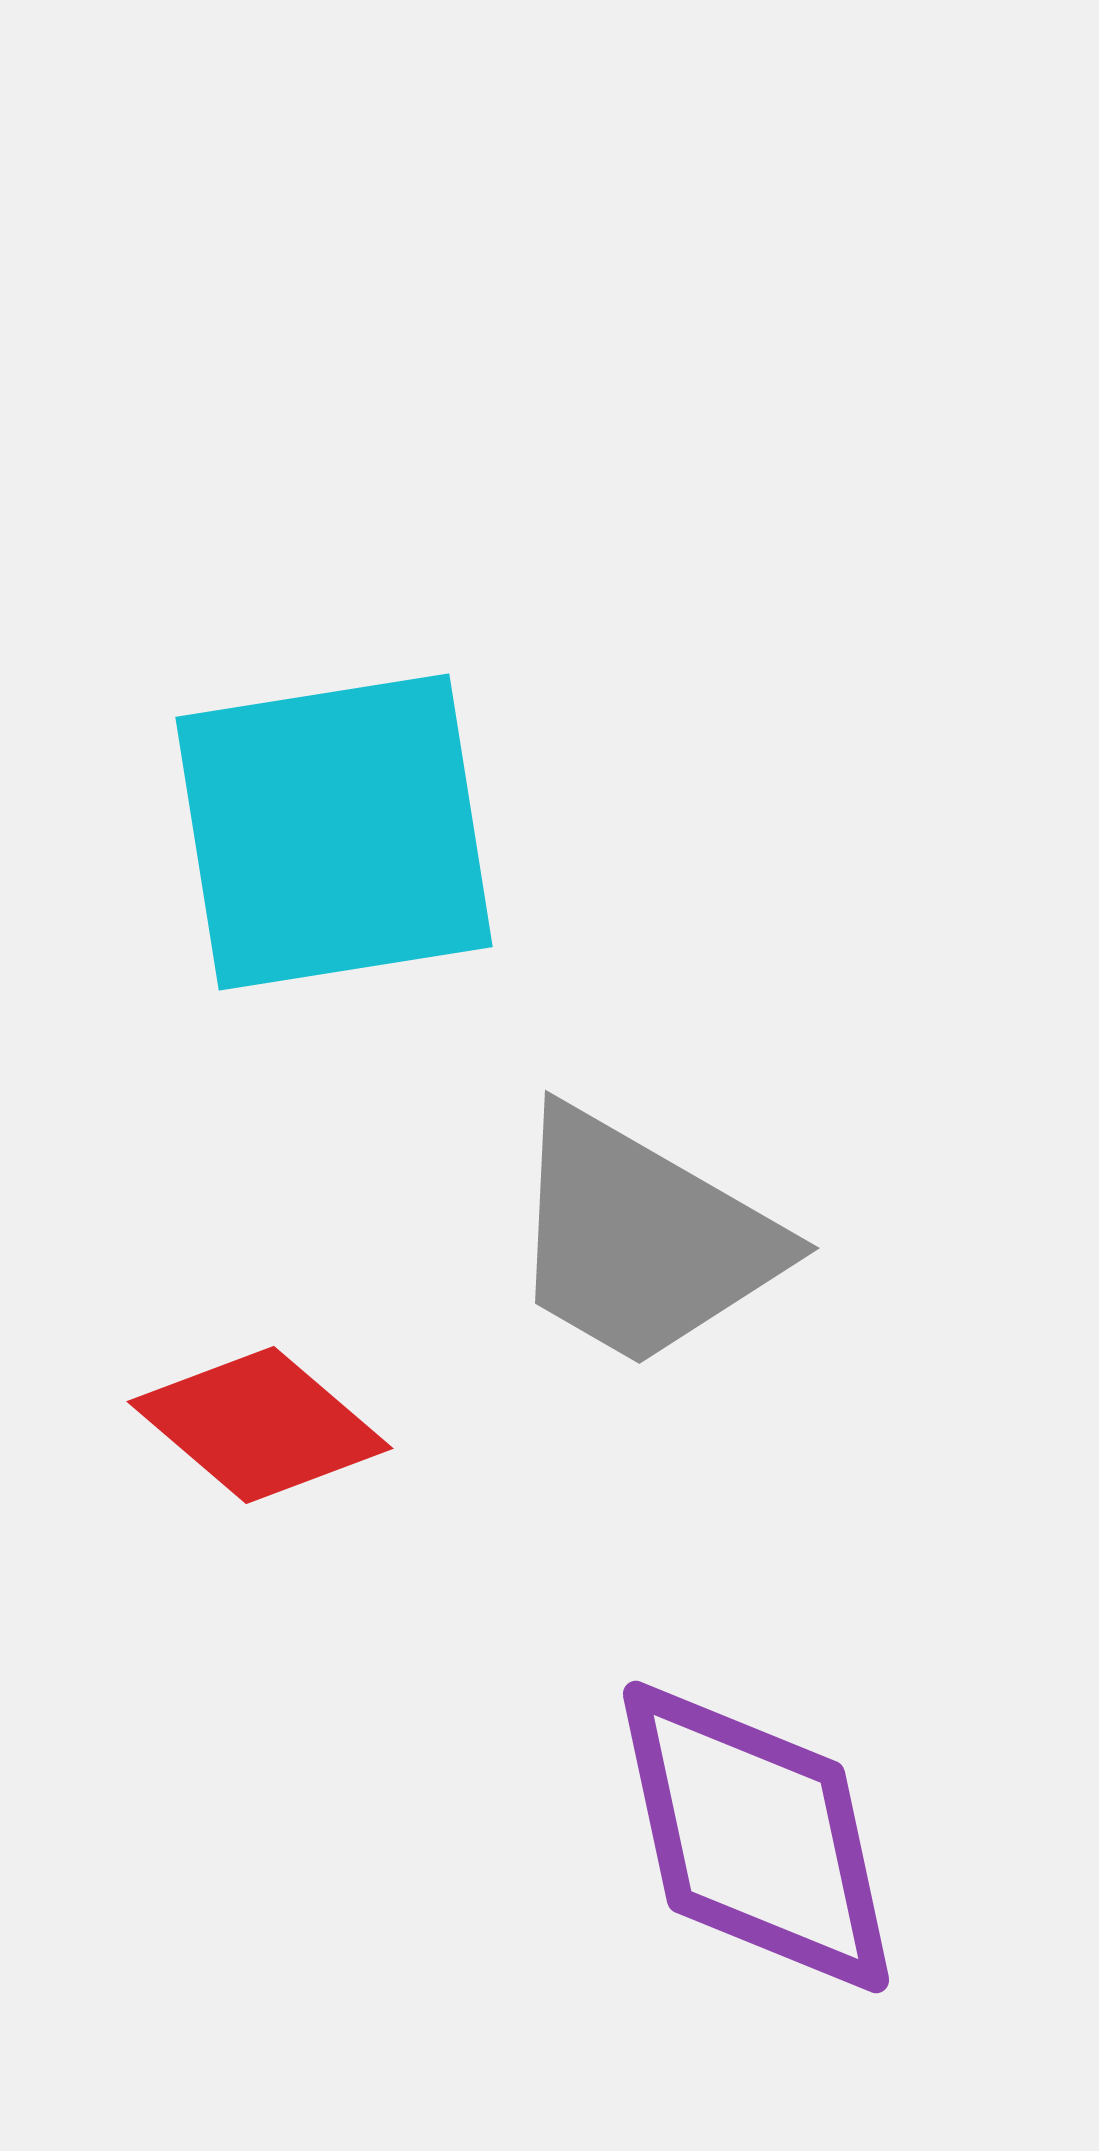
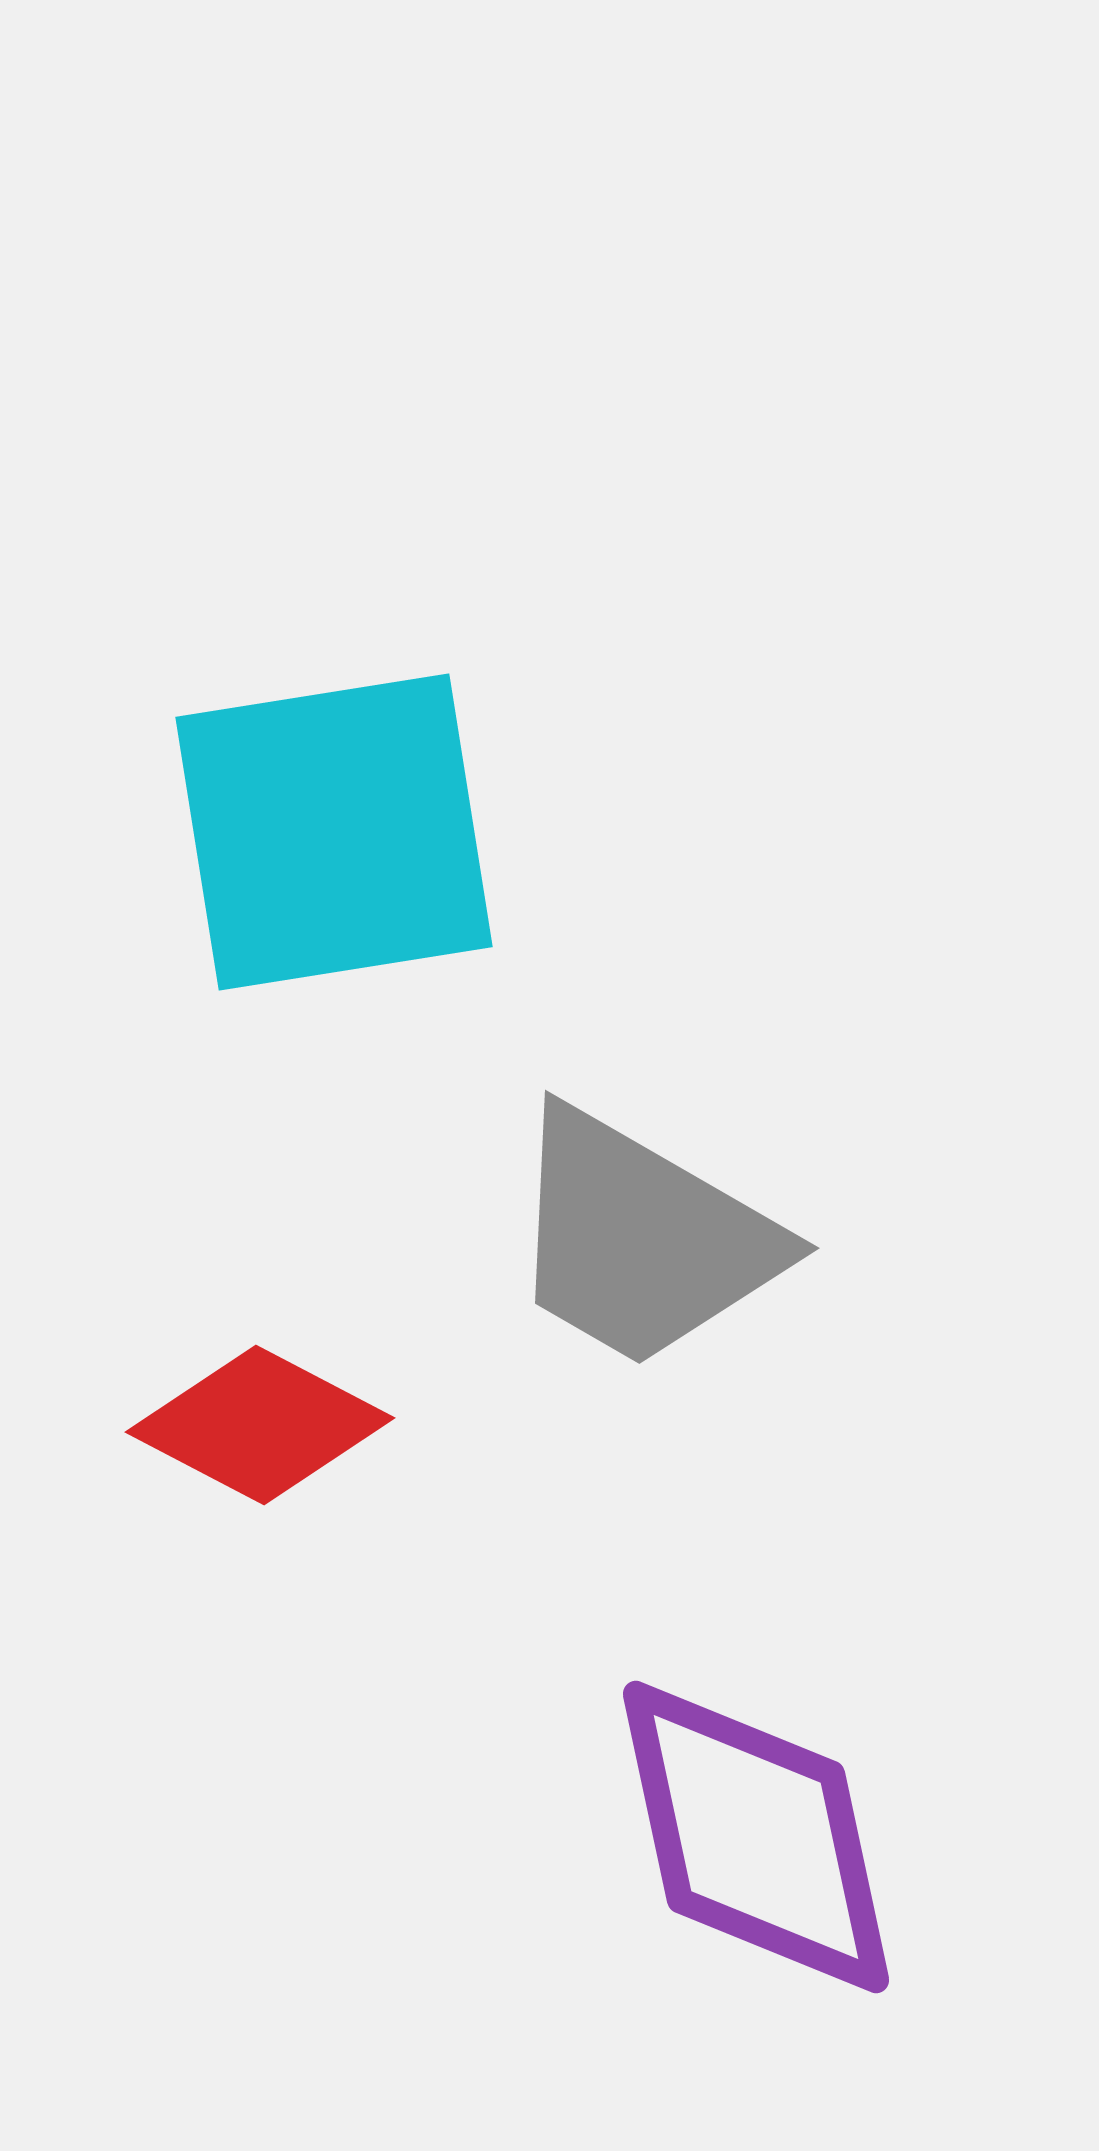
red diamond: rotated 13 degrees counterclockwise
